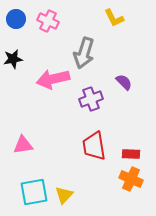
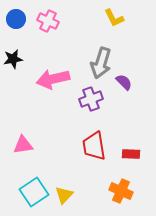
gray arrow: moved 17 px right, 10 px down
orange cross: moved 10 px left, 12 px down
cyan square: rotated 24 degrees counterclockwise
